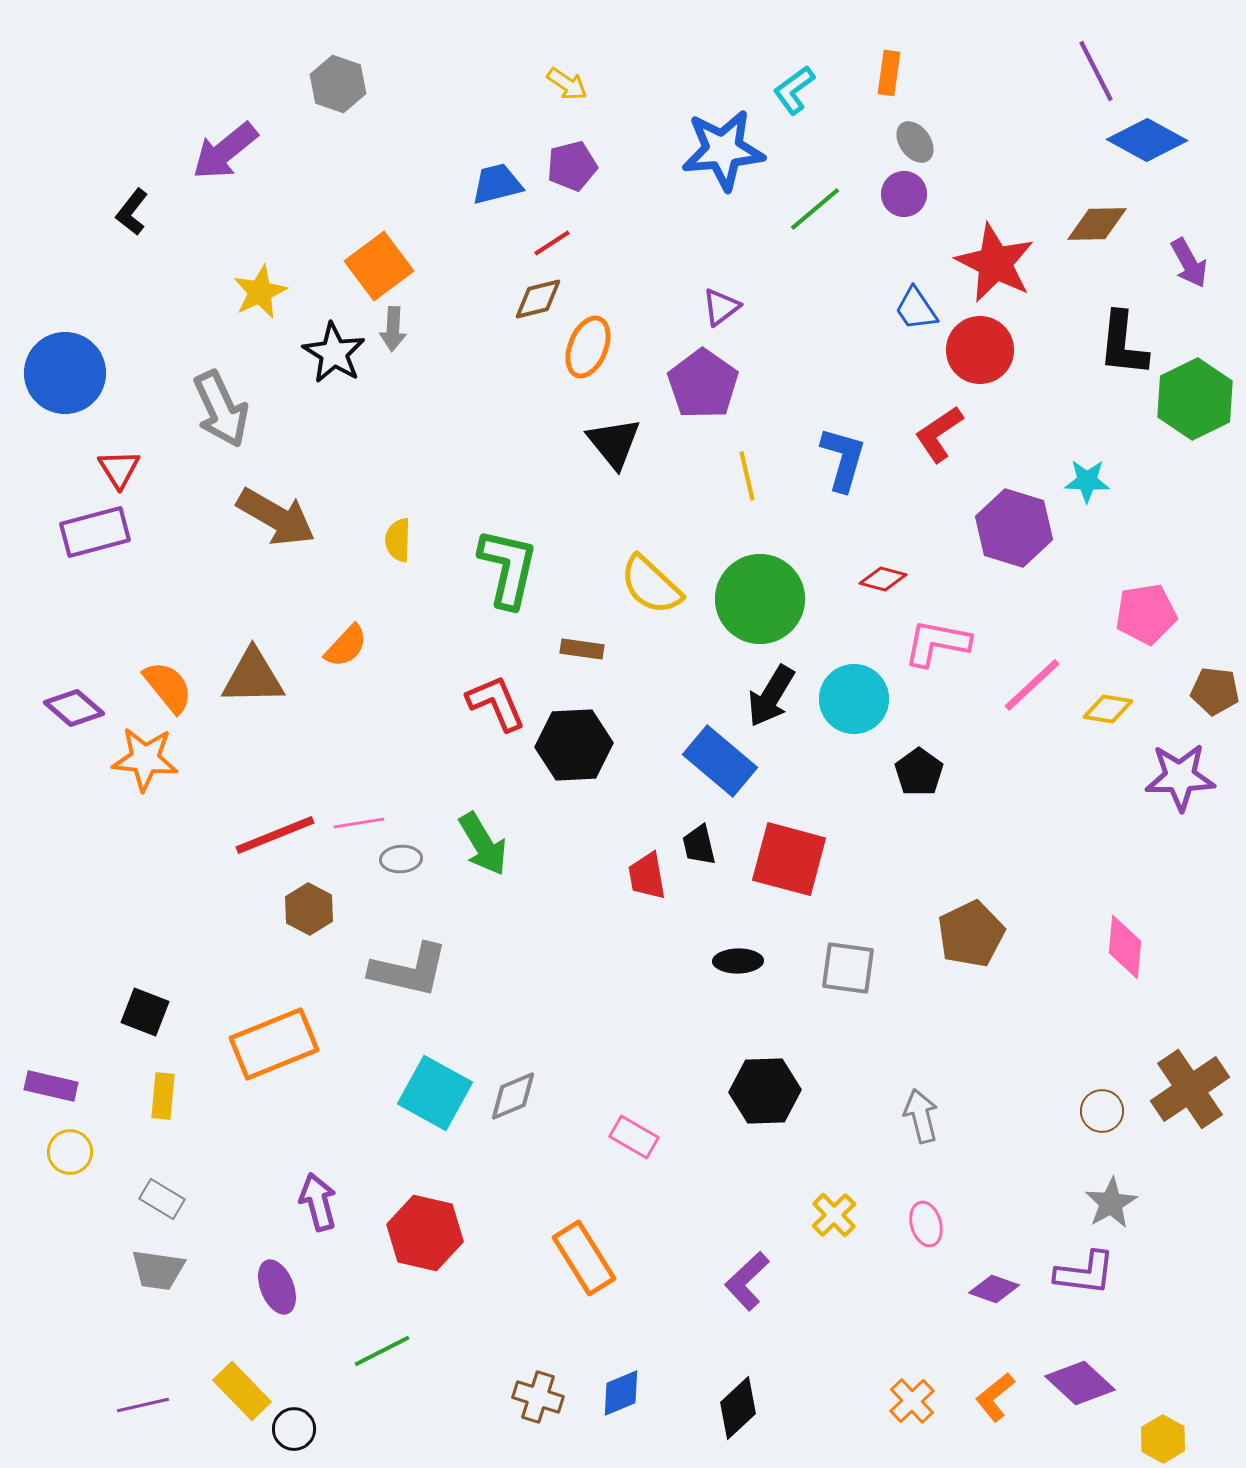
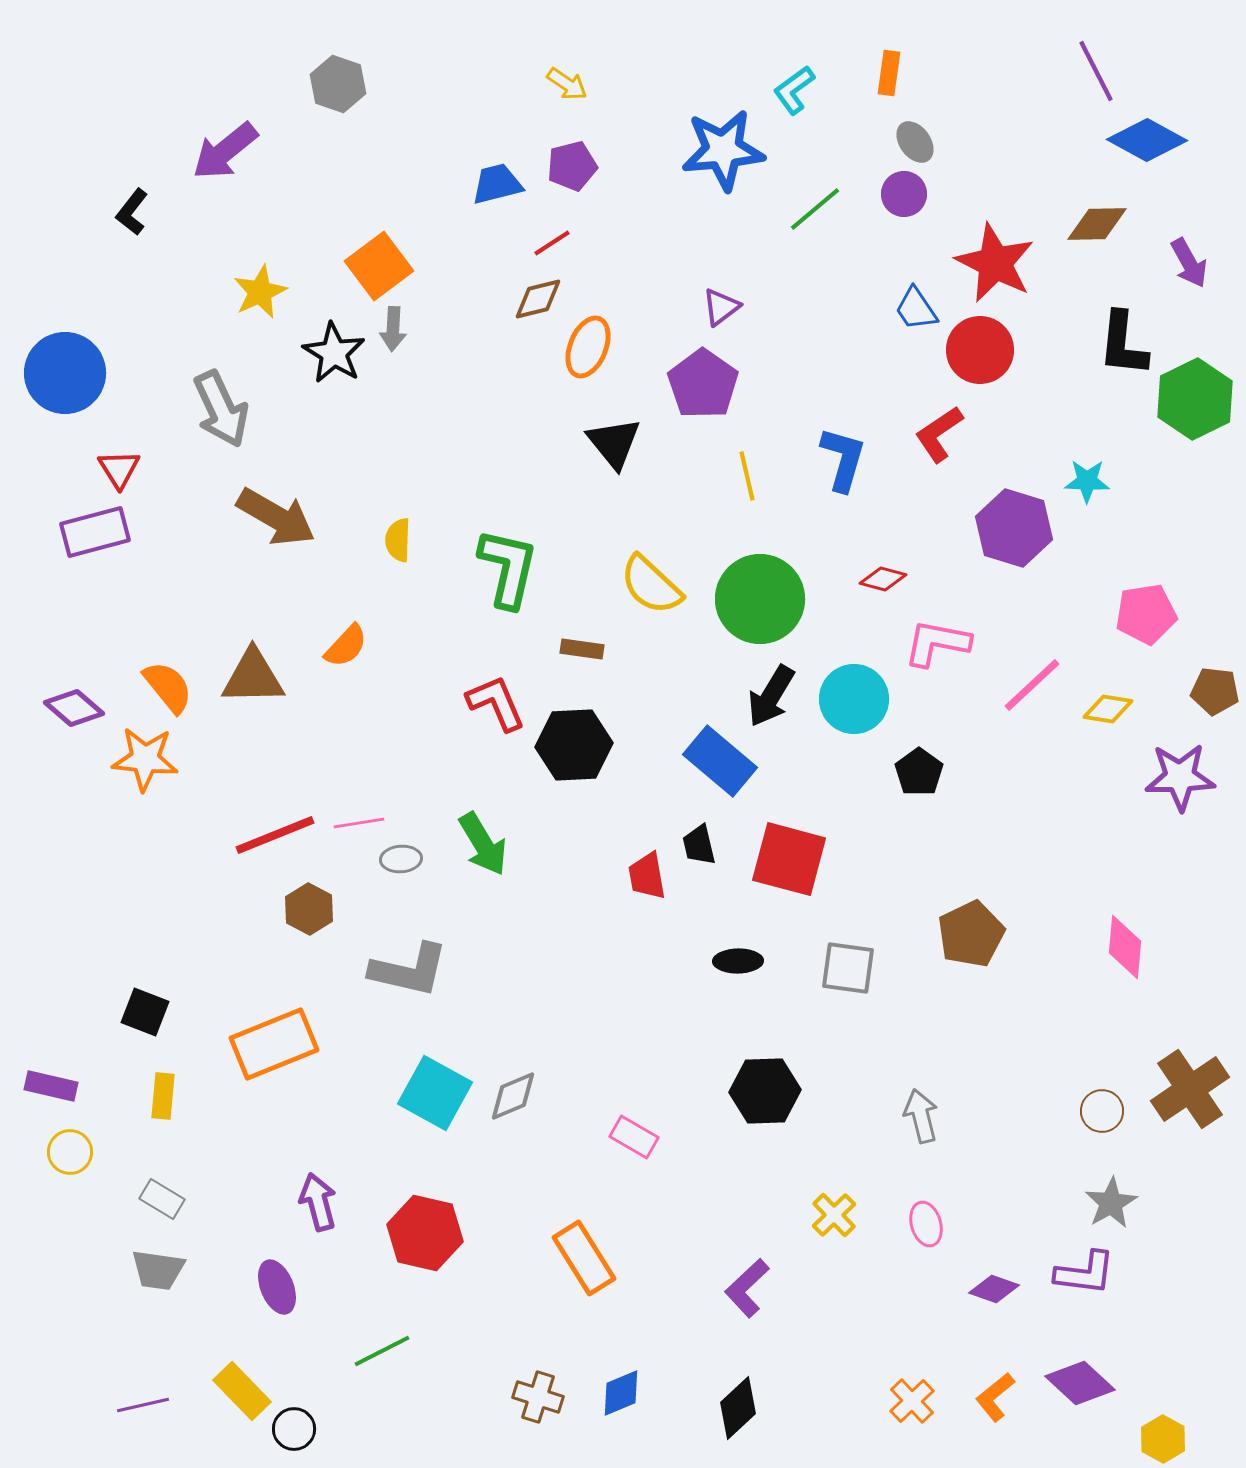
purple L-shape at (747, 1281): moved 7 px down
